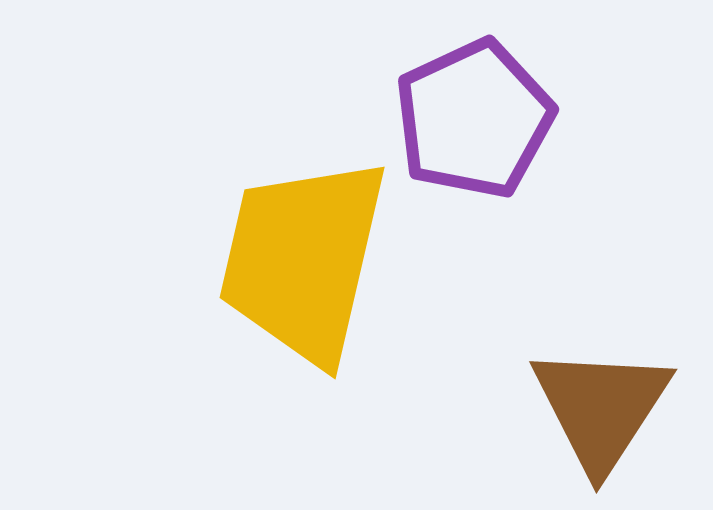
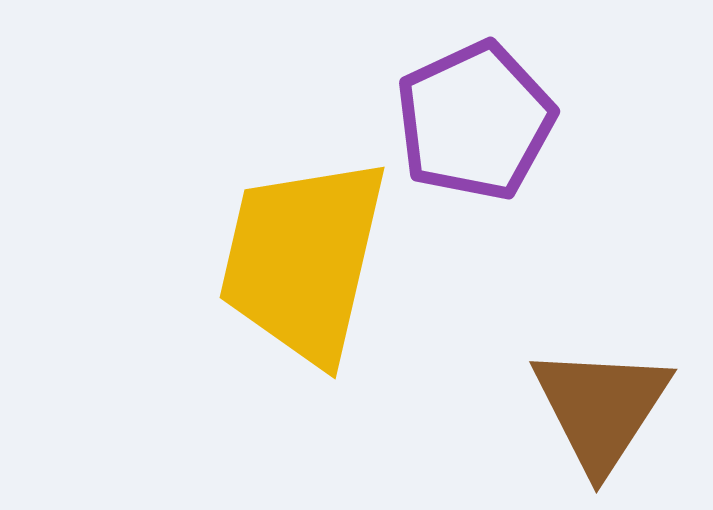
purple pentagon: moved 1 px right, 2 px down
